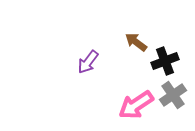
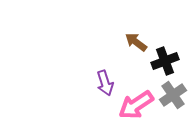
purple arrow: moved 17 px right, 21 px down; rotated 55 degrees counterclockwise
